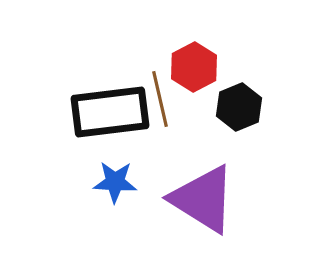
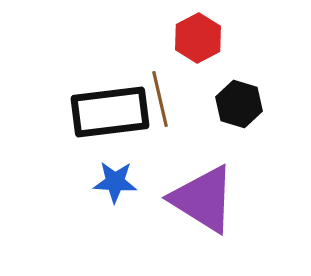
red hexagon: moved 4 px right, 29 px up
black hexagon: moved 3 px up; rotated 21 degrees counterclockwise
